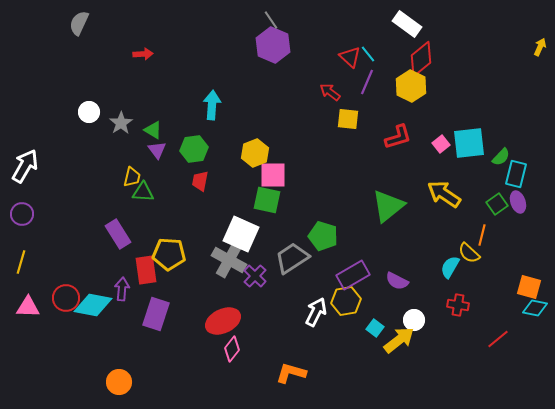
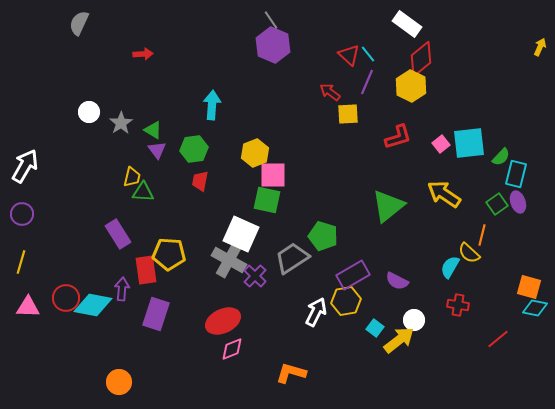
red triangle at (350, 57): moved 1 px left, 2 px up
yellow square at (348, 119): moved 5 px up; rotated 10 degrees counterclockwise
pink diamond at (232, 349): rotated 30 degrees clockwise
